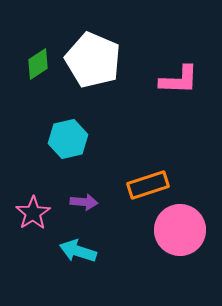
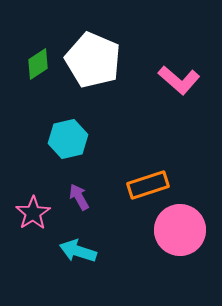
pink L-shape: rotated 39 degrees clockwise
purple arrow: moved 5 px left, 5 px up; rotated 124 degrees counterclockwise
